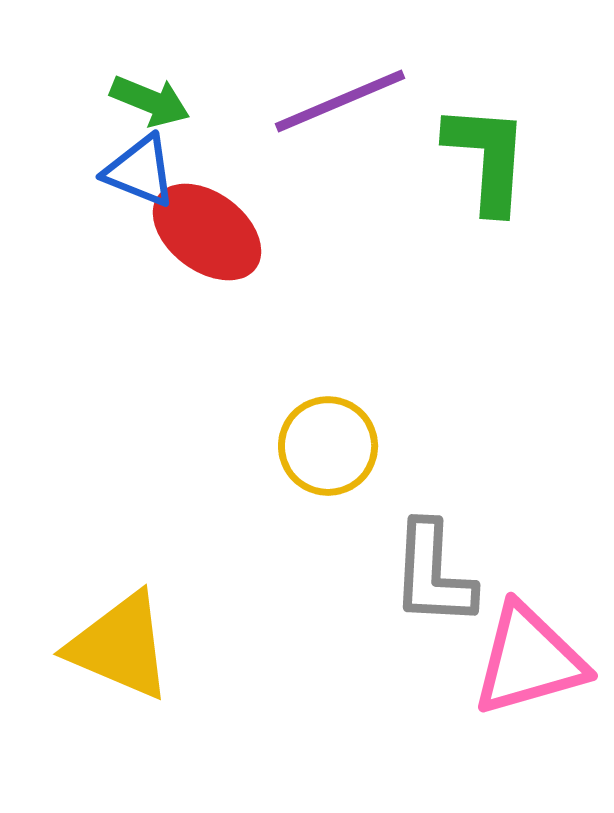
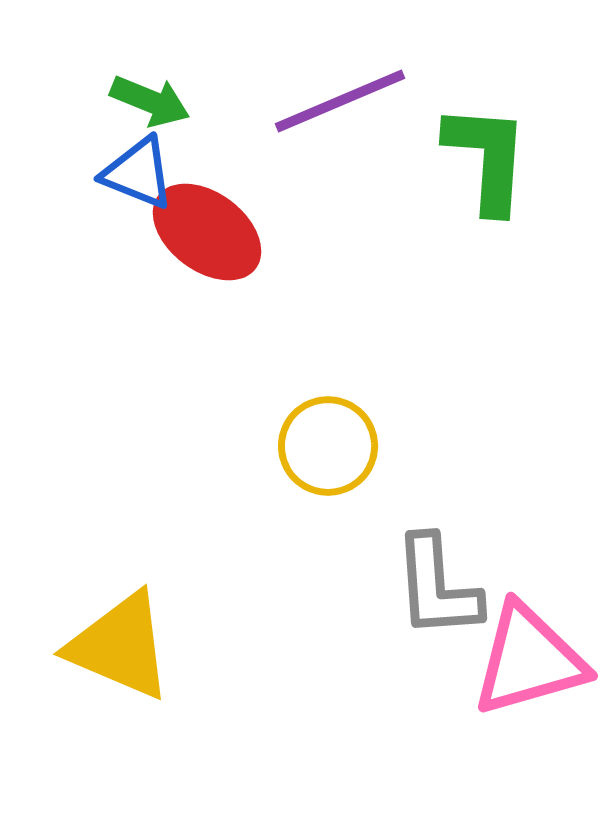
blue triangle: moved 2 px left, 2 px down
gray L-shape: moved 4 px right, 13 px down; rotated 7 degrees counterclockwise
